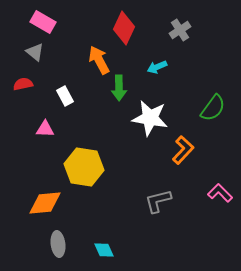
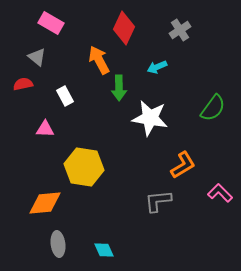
pink rectangle: moved 8 px right, 1 px down
gray triangle: moved 2 px right, 5 px down
orange L-shape: moved 15 px down; rotated 16 degrees clockwise
gray L-shape: rotated 8 degrees clockwise
